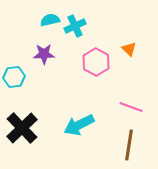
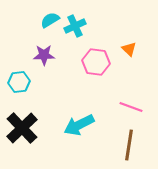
cyan semicircle: rotated 18 degrees counterclockwise
purple star: moved 1 px down
pink hexagon: rotated 20 degrees counterclockwise
cyan hexagon: moved 5 px right, 5 px down
